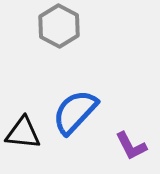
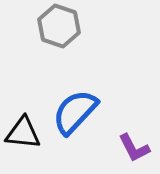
gray hexagon: rotated 9 degrees counterclockwise
purple L-shape: moved 3 px right, 2 px down
